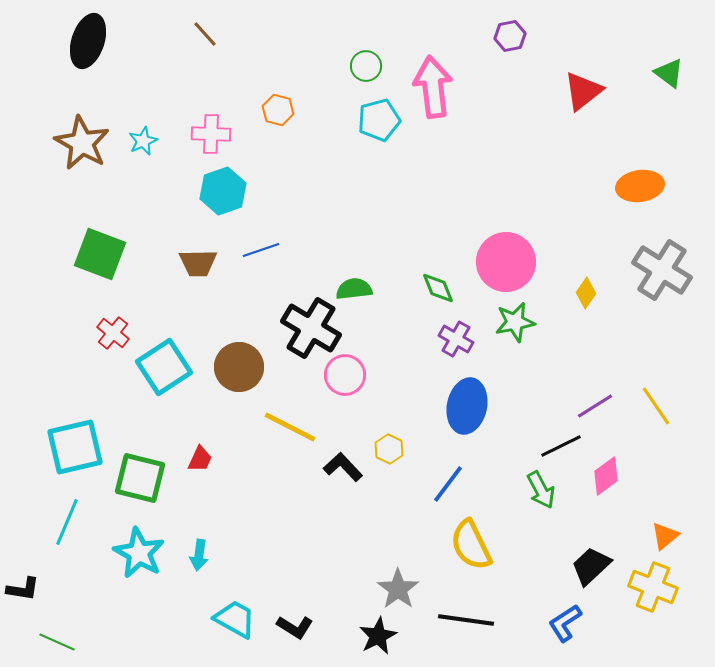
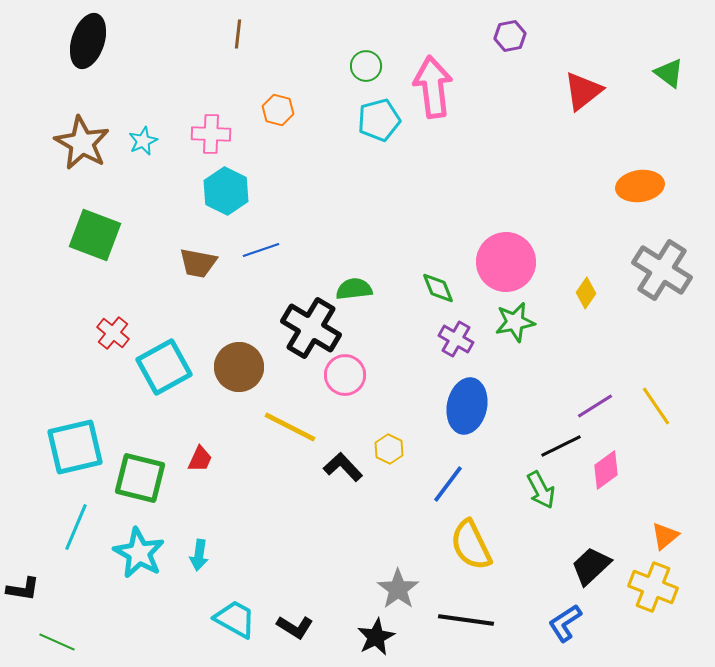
brown line at (205, 34): moved 33 px right; rotated 48 degrees clockwise
cyan hexagon at (223, 191): moved 3 px right; rotated 15 degrees counterclockwise
green square at (100, 254): moved 5 px left, 19 px up
brown trapezoid at (198, 263): rotated 12 degrees clockwise
cyan square at (164, 367): rotated 4 degrees clockwise
pink diamond at (606, 476): moved 6 px up
cyan line at (67, 522): moved 9 px right, 5 px down
black star at (378, 636): moved 2 px left, 1 px down
